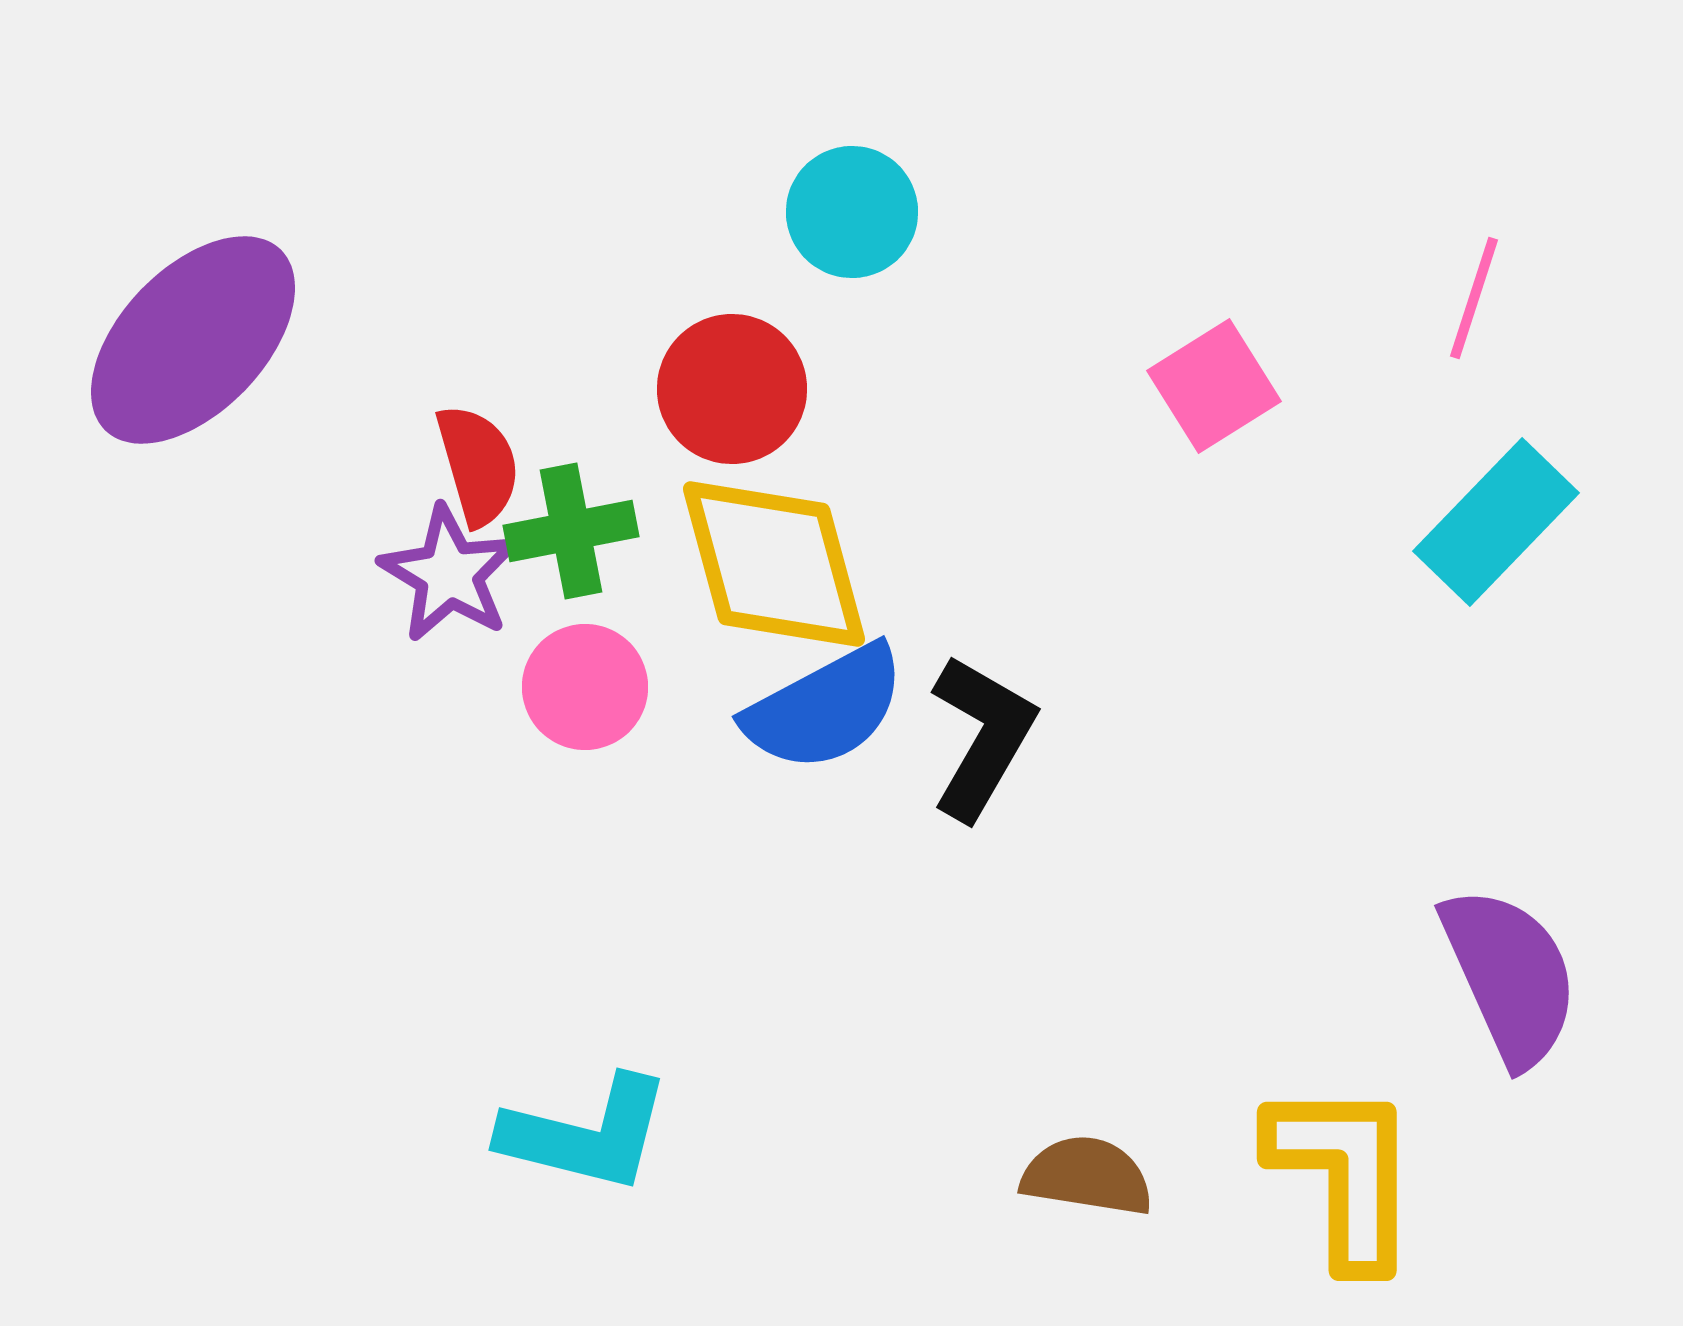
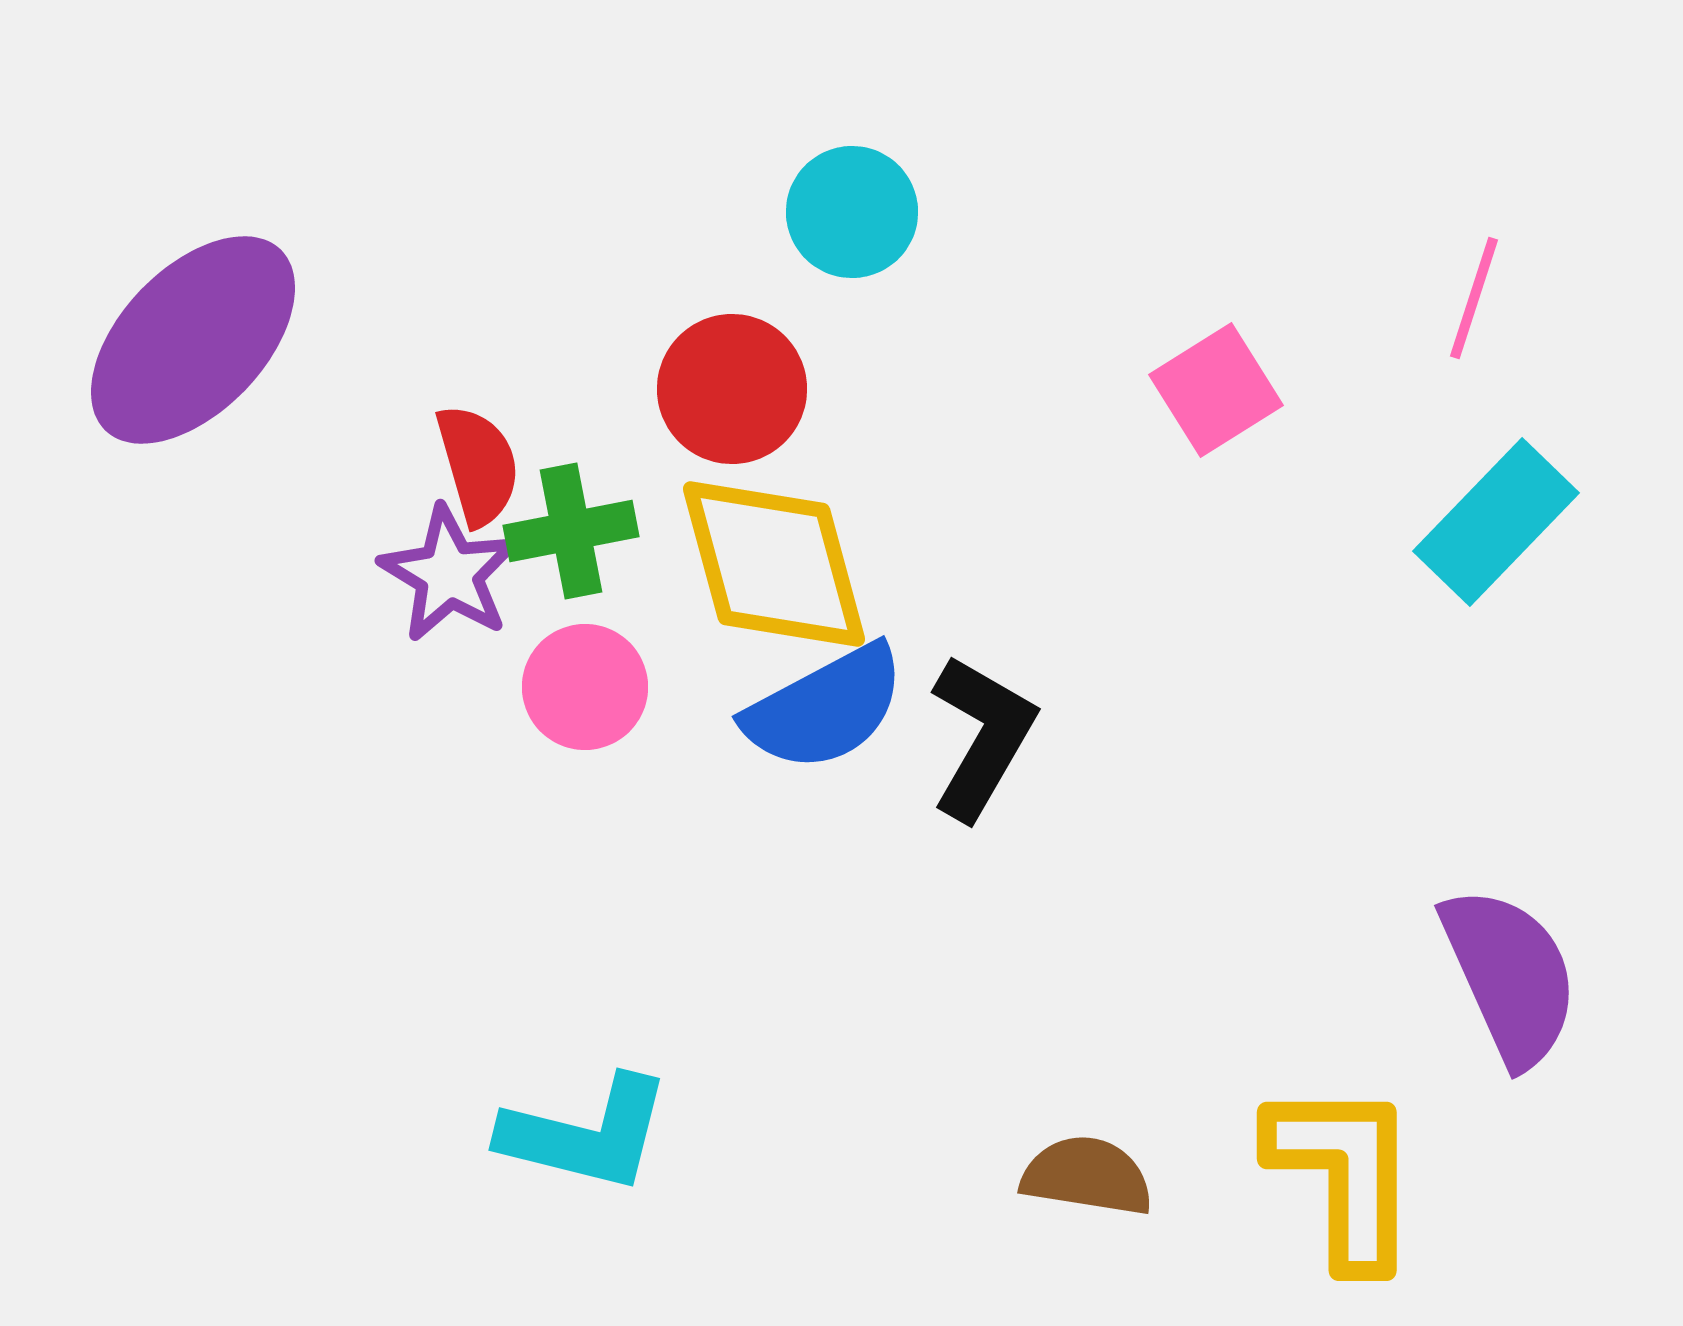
pink square: moved 2 px right, 4 px down
